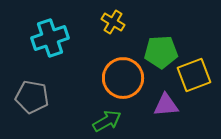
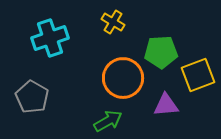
yellow square: moved 4 px right
gray pentagon: rotated 20 degrees clockwise
green arrow: moved 1 px right
